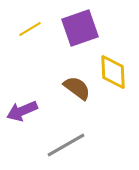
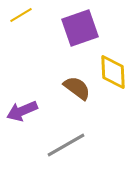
yellow line: moved 9 px left, 14 px up
